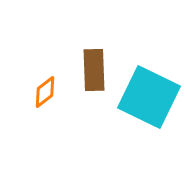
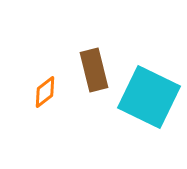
brown rectangle: rotated 12 degrees counterclockwise
